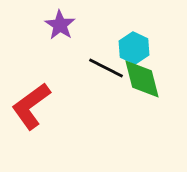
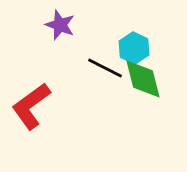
purple star: rotated 12 degrees counterclockwise
black line: moved 1 px left
green diamond: moved 1 px right
